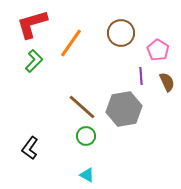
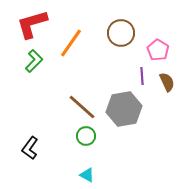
purple line: moved 1 px right
